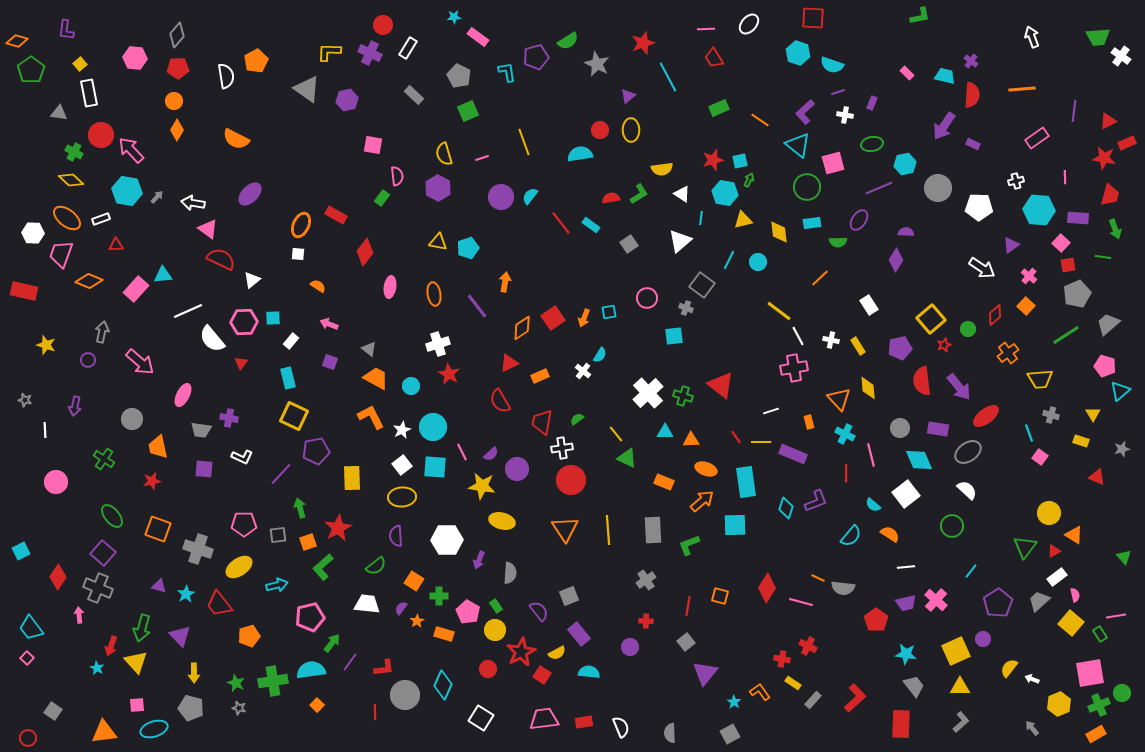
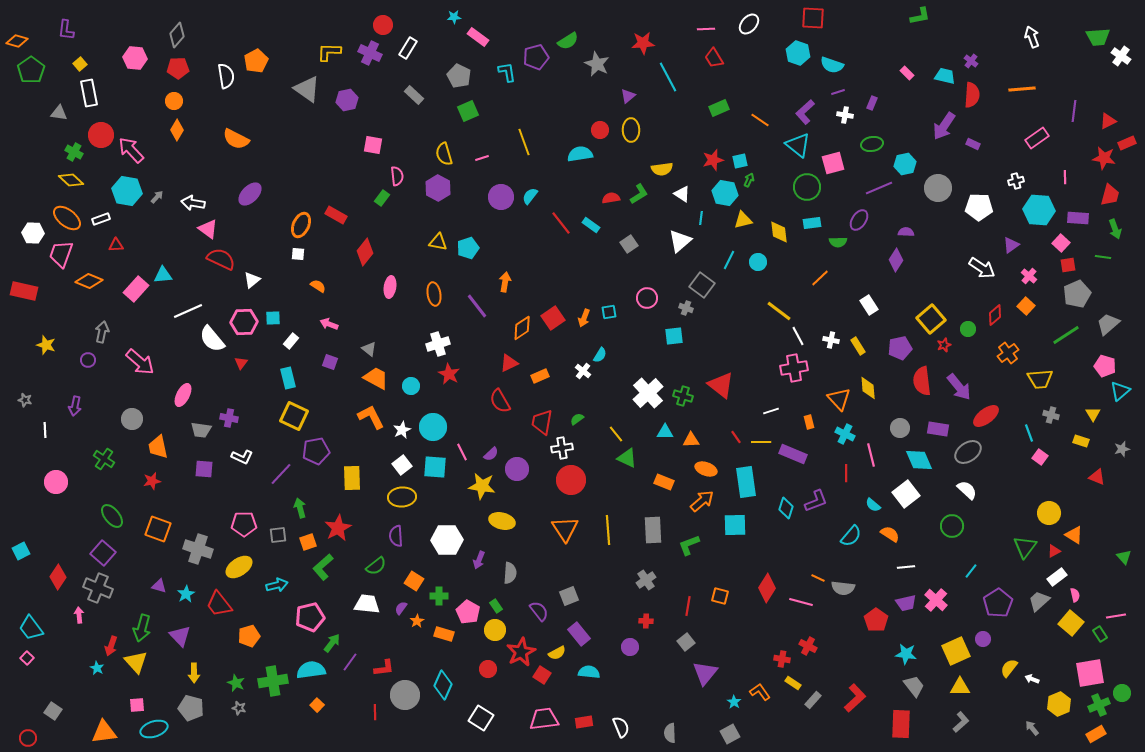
red star at (643, 43): rotated 15 degrees clockwise
